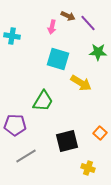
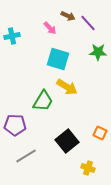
pink arrow: moved 2 px left, 1 px down; rotated 56 degrees counterclockwise
cyan cross: rotated 21 degrees counterclockwise
yellow arrow: moved 14 px left, 4 px down
orange square: rotated 16 degrees counterclockwise
black square: rotated 25 degrees counterclockwise
